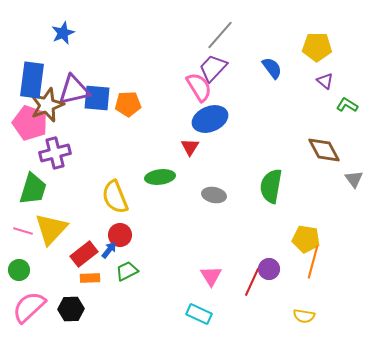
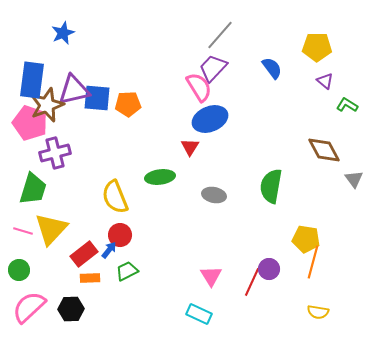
yellow semicircle at (304, 316): moved 14 px right, 4 px up
